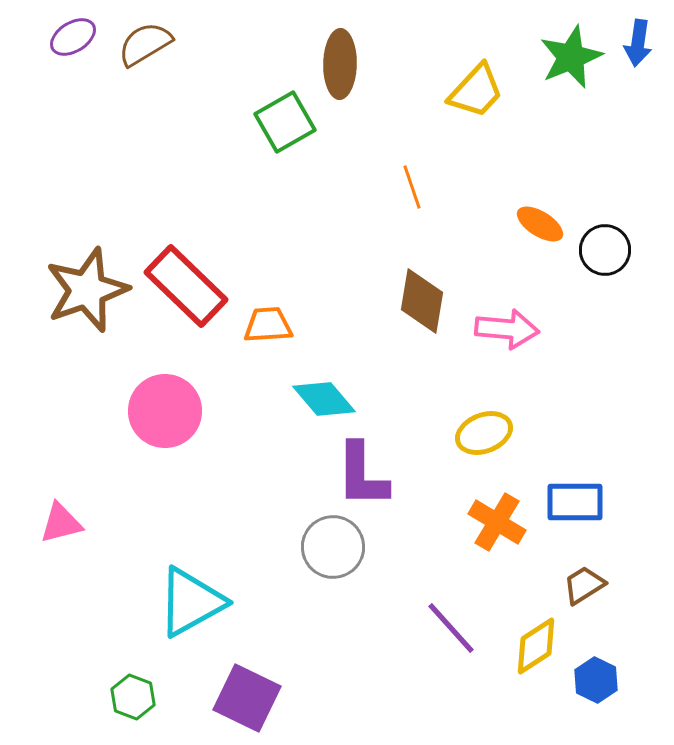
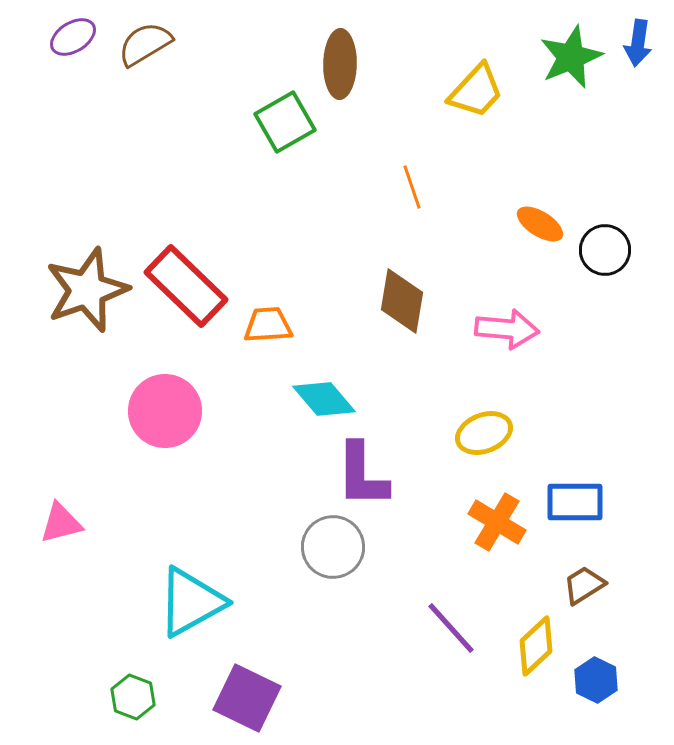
brown diamond: moved 20 px left
yellow diamond: rotated 10 degrees counterclockwise
